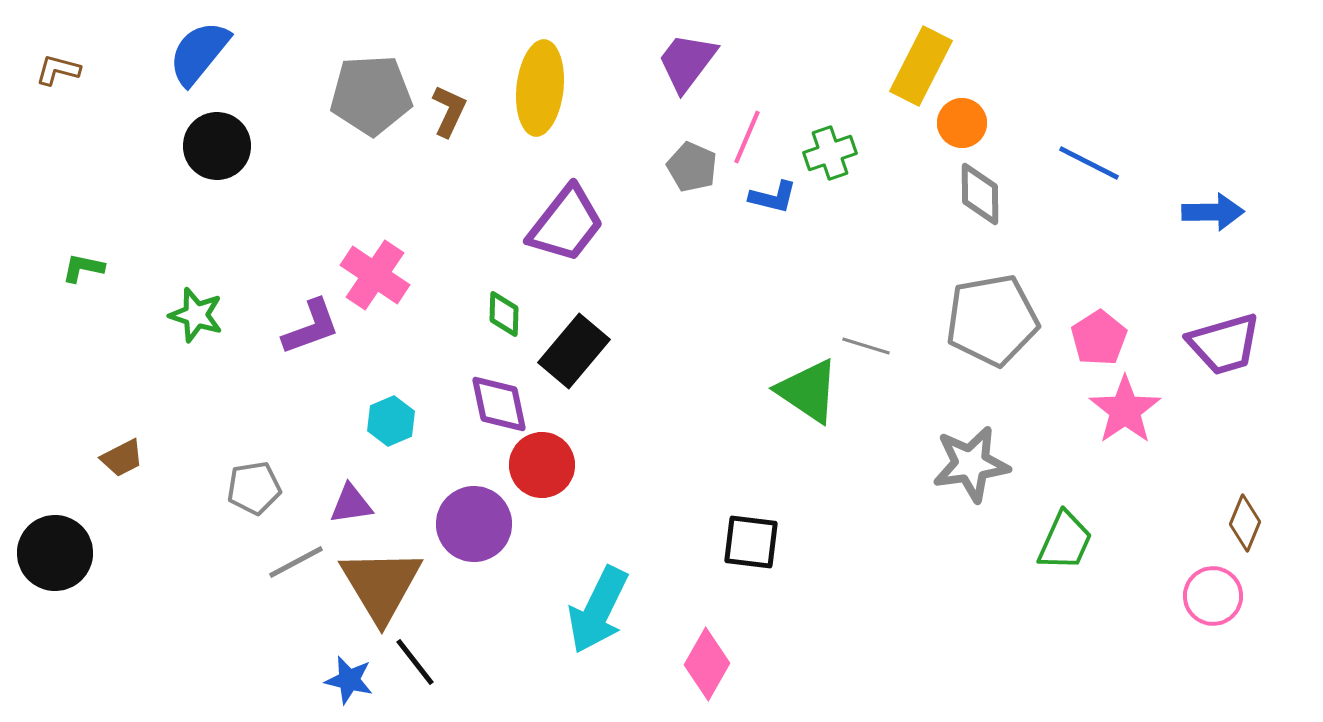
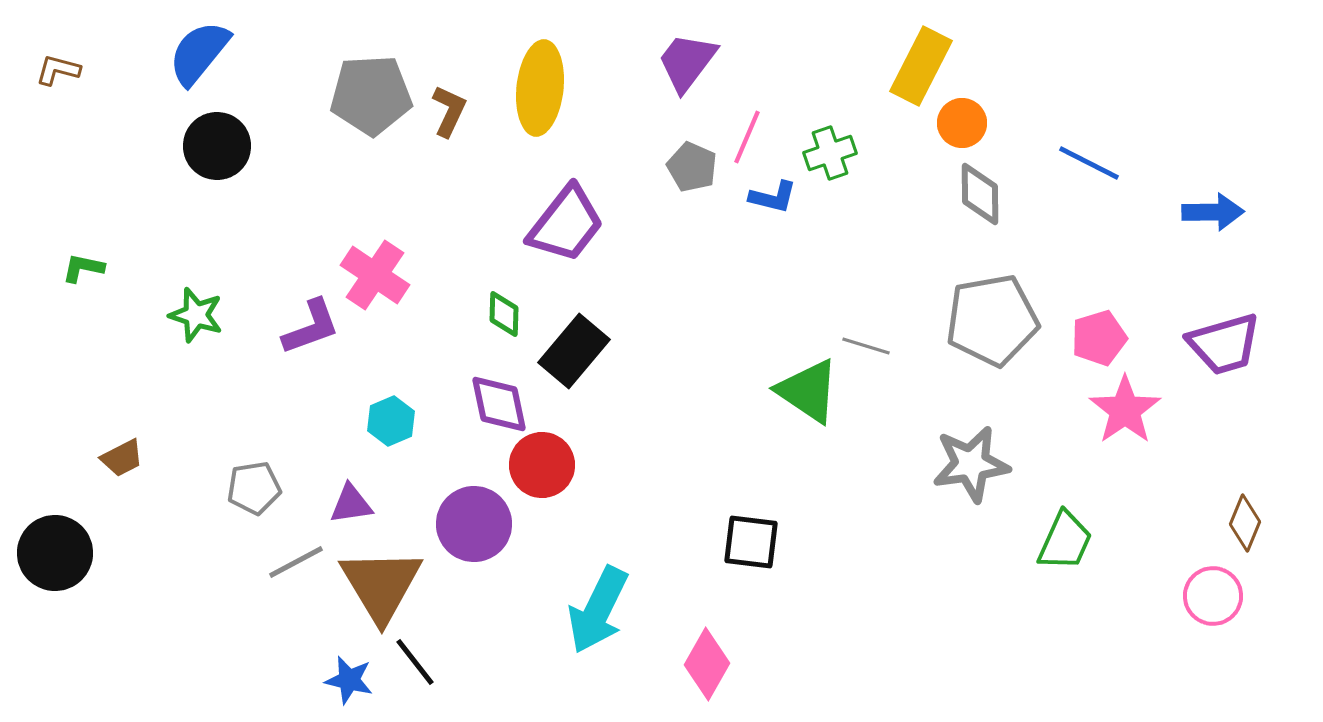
pink pentagon at (1099, 338): rotated 16 degrees clockwise
